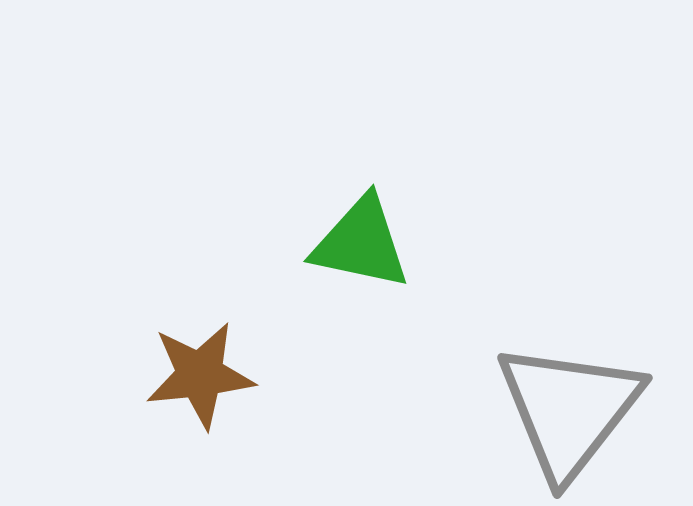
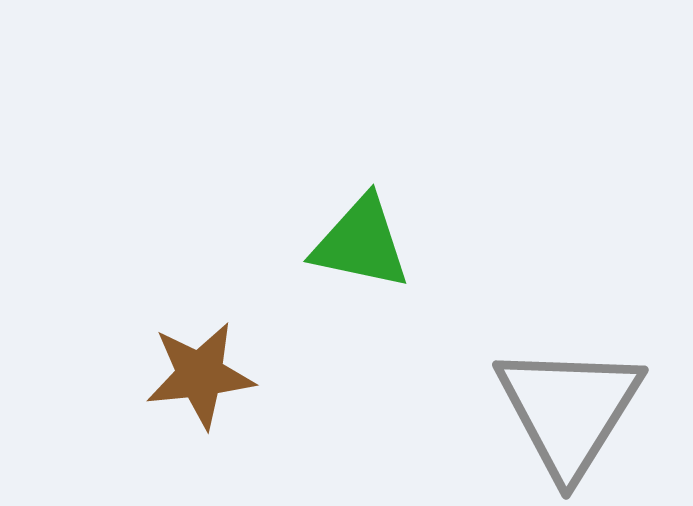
gray triangle: rotated 6 degrees counterclockwise
